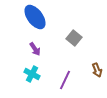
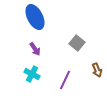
blue ellipse: rotated 10 degrees clockwise
gray square: moved 3 px right, 5 px down
